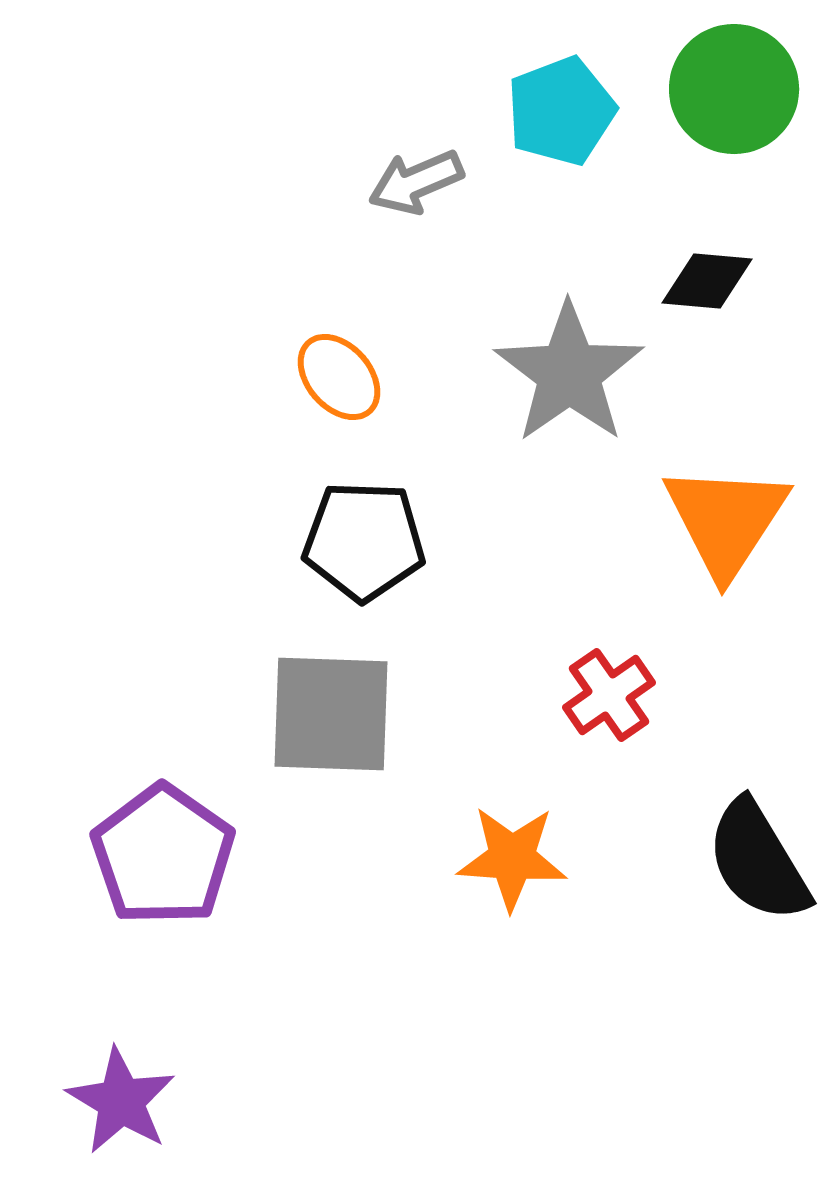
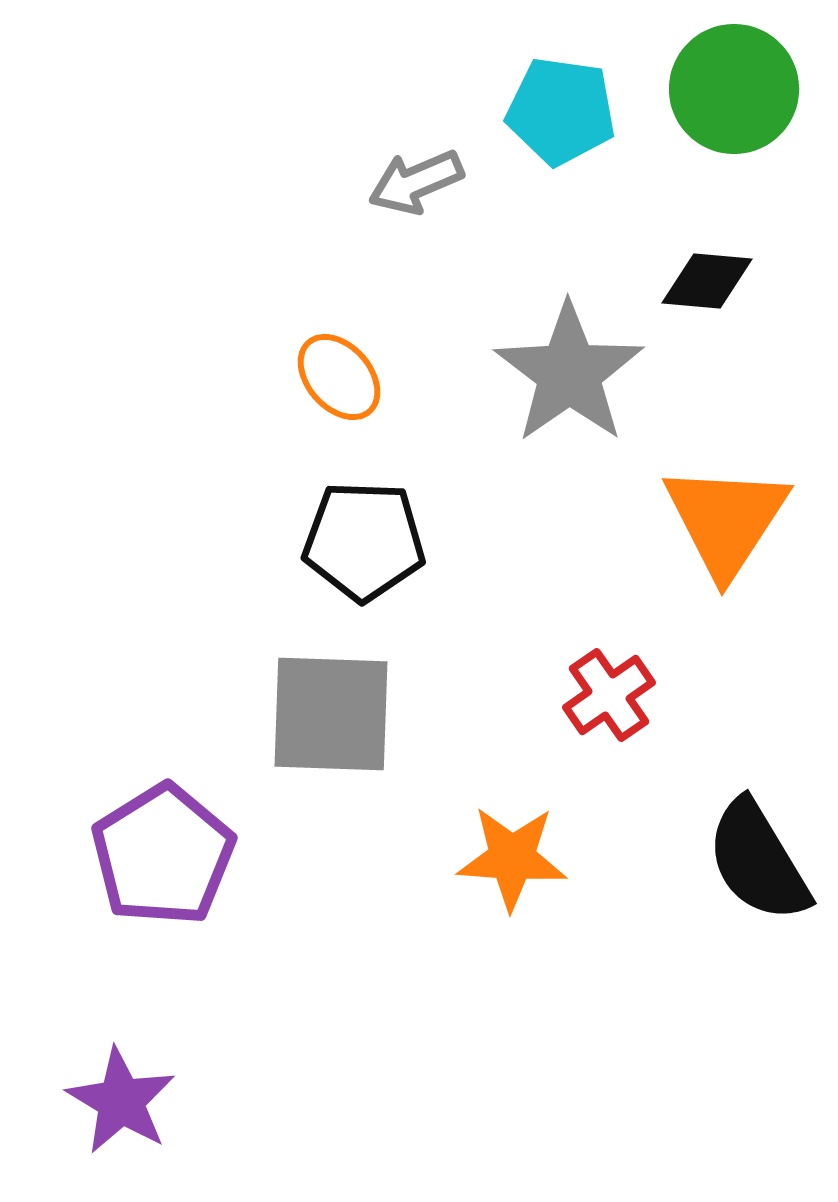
cyan pentagon: rotated 29 degrees clockwise
purple pentagon: rotated 5 degrees clockwise
